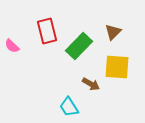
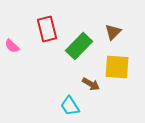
red rectangle: moved 2 px up
cyan trapezoid: moved 1 px right, 1 px up
